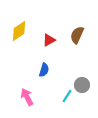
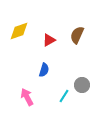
yellow diamond: rotated 15 degrees clockwise
cyan line: moved 3 px left
